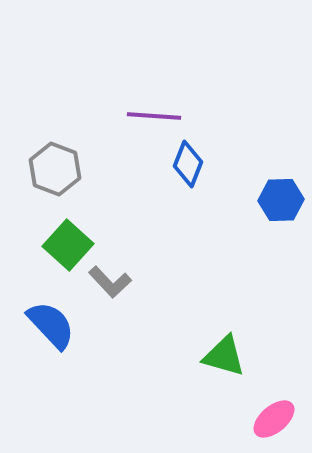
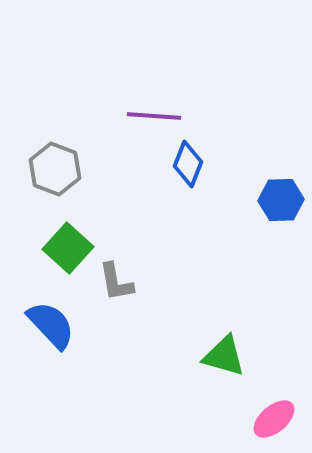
green square: moved 3 px down
gray L-shape: moved 6 px right; rotated 33 degrees clockwise
